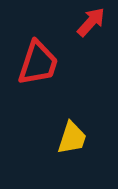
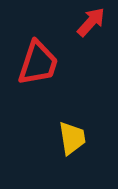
yellow trapezoid: rotated 27 degrees counterclockwise
